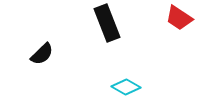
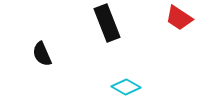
black semicircle: rotated 110 degrees clockwise
